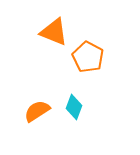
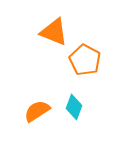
orange pentagon: moved 3 px left, 3 px down
